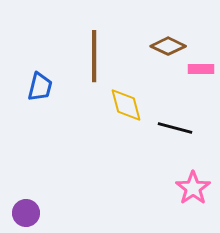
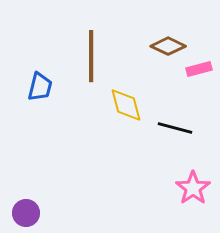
brown line: moved 3 px left
pink rectangle: moved 2 px left; rotated 15 degrees counterclockwise
